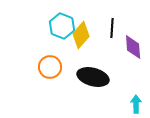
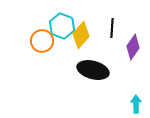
purple diamond: rotated 40 degrees clockwise
orange circle: moved 8 px left, 26 px up
black ellipse: moved 7 px up
